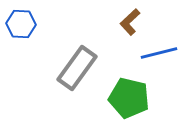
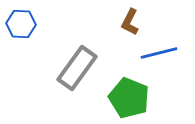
brown L-shape: rotated 20 degrees counterclockwise
green pentagon: rotated 9 degrees clockwise
